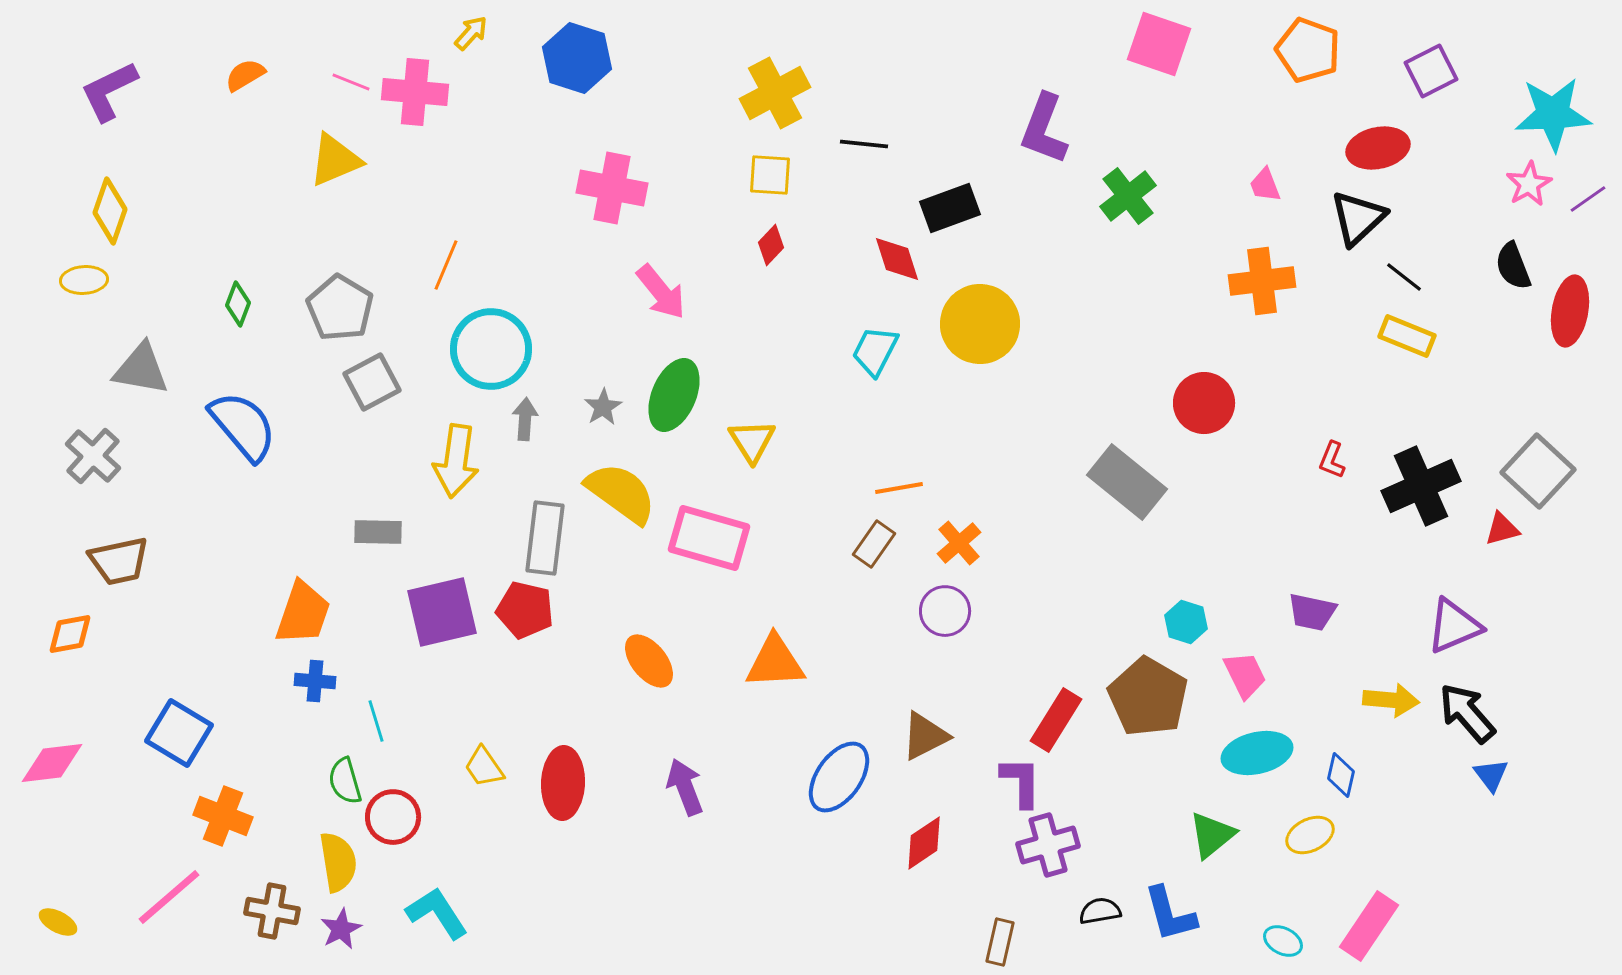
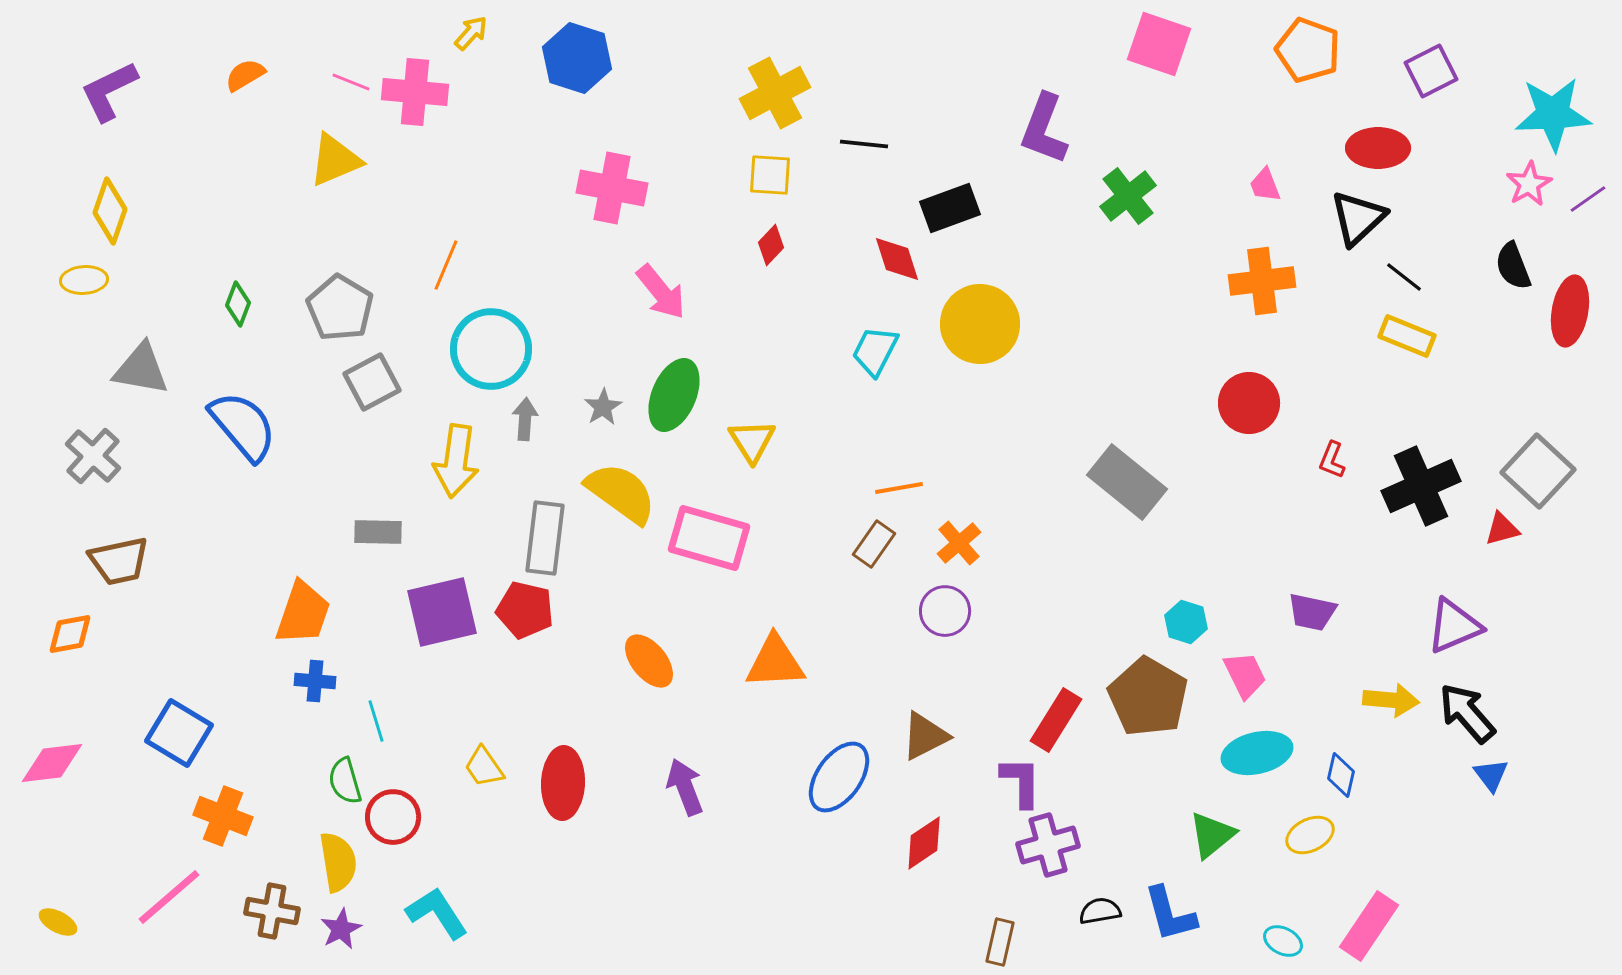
red ellipse at (1378, 148): rotated 12 degrees clockwise
red circle at (1204, 403): moved 45 px right
